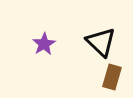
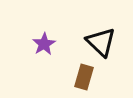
brown rectangle: moved 28 px left
